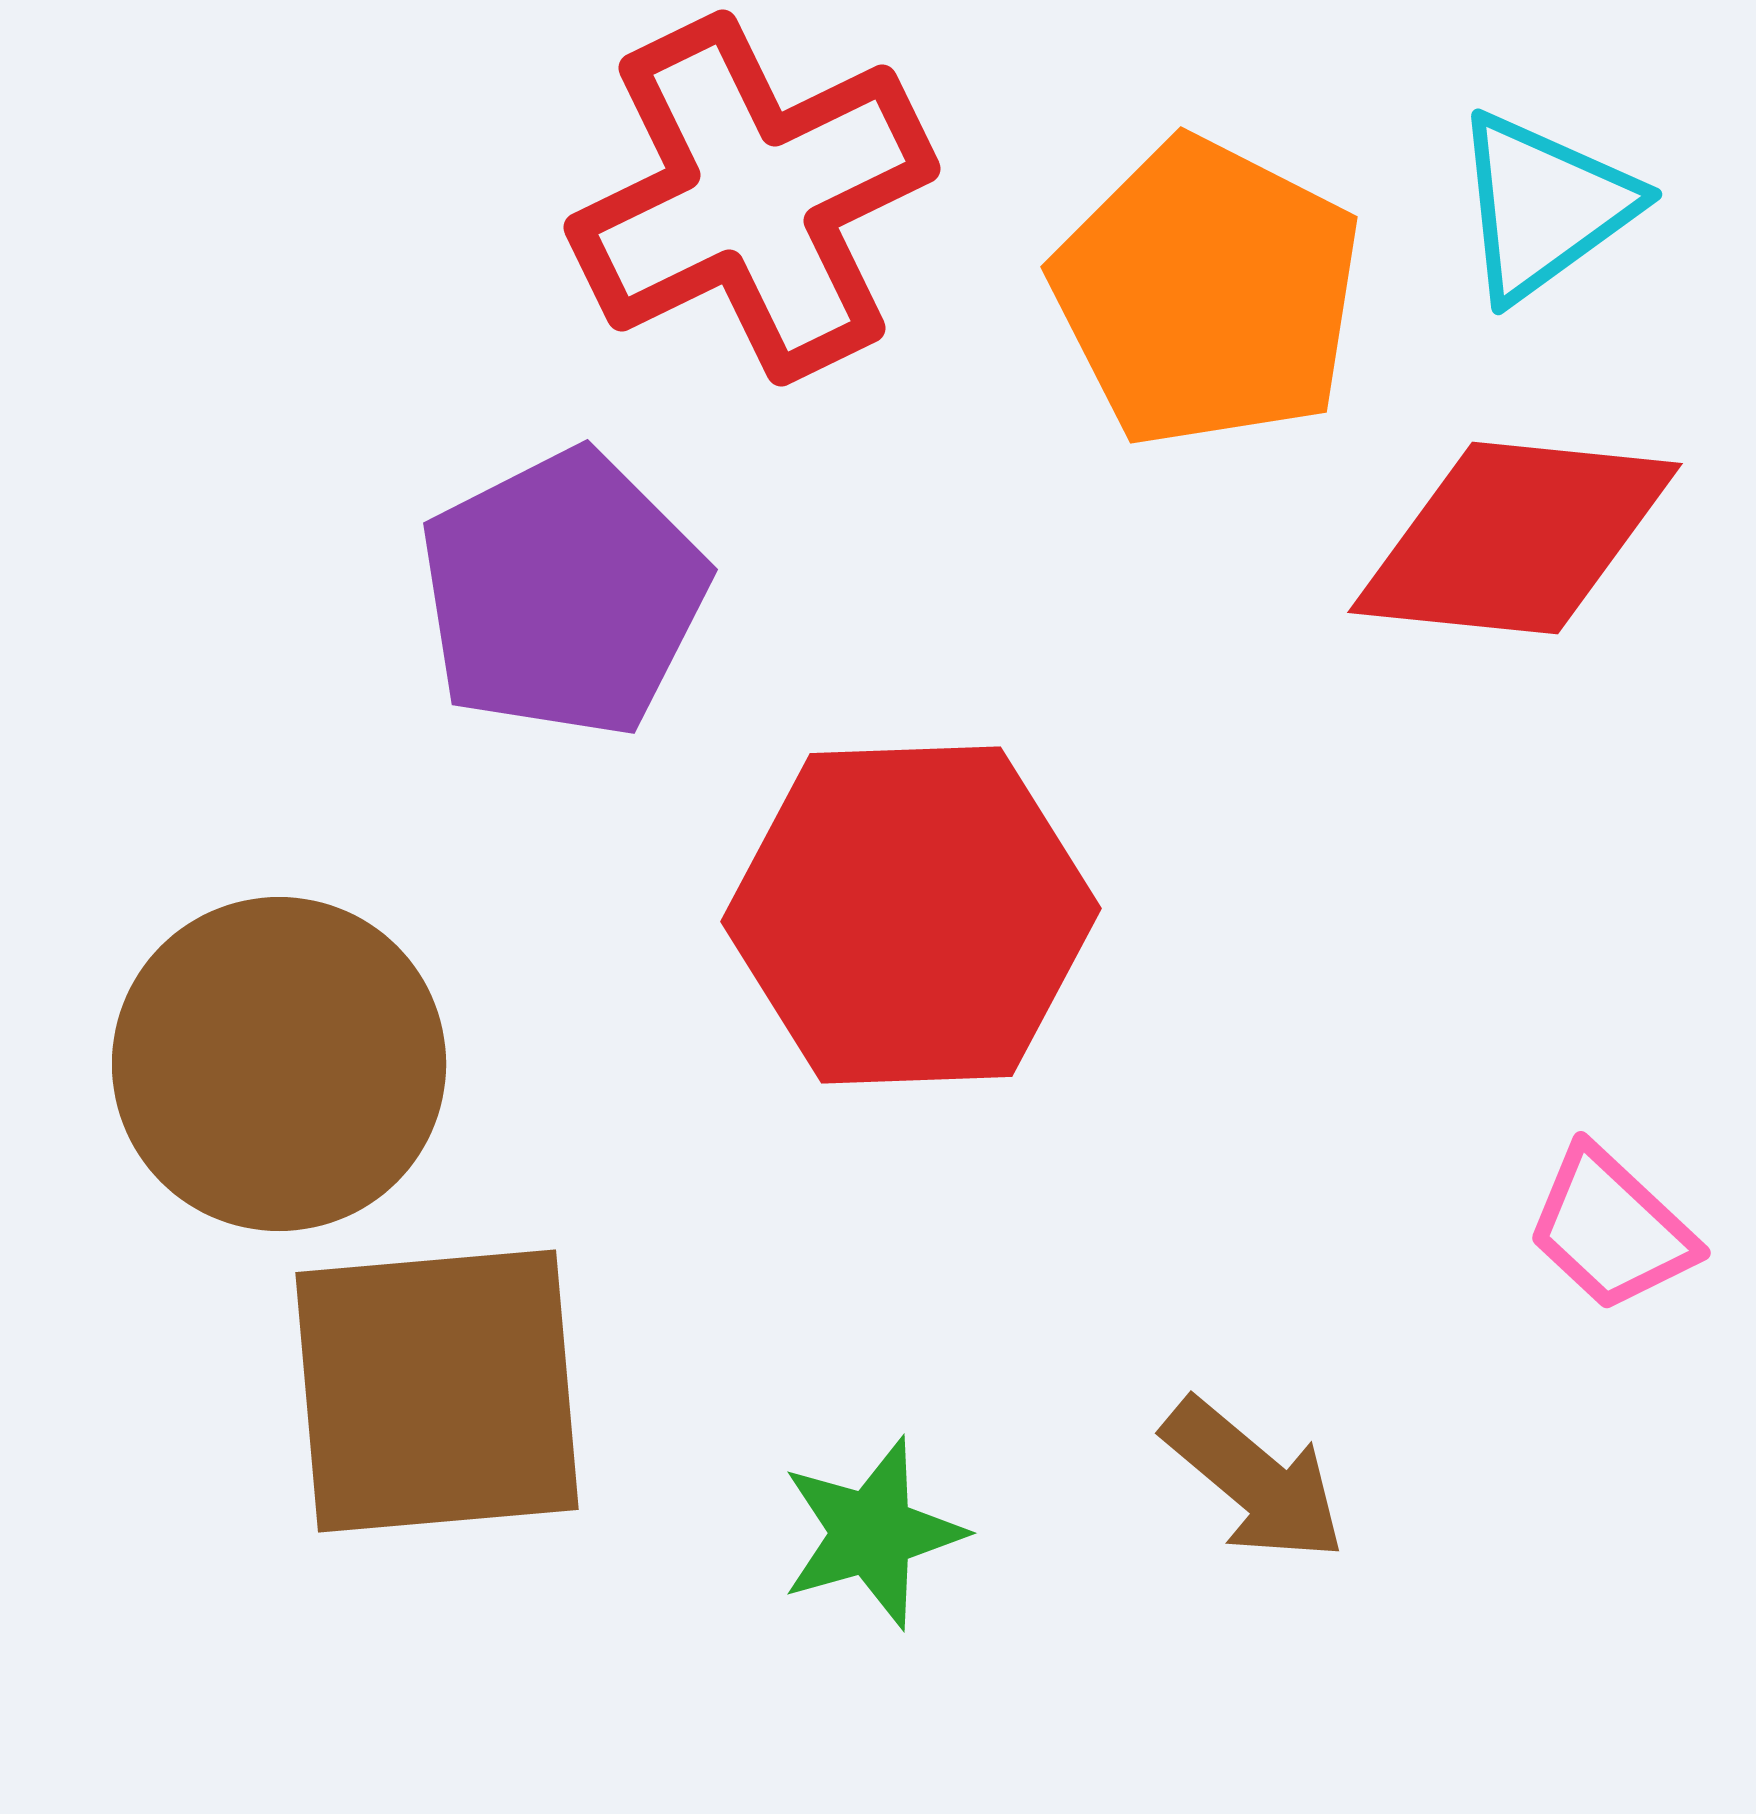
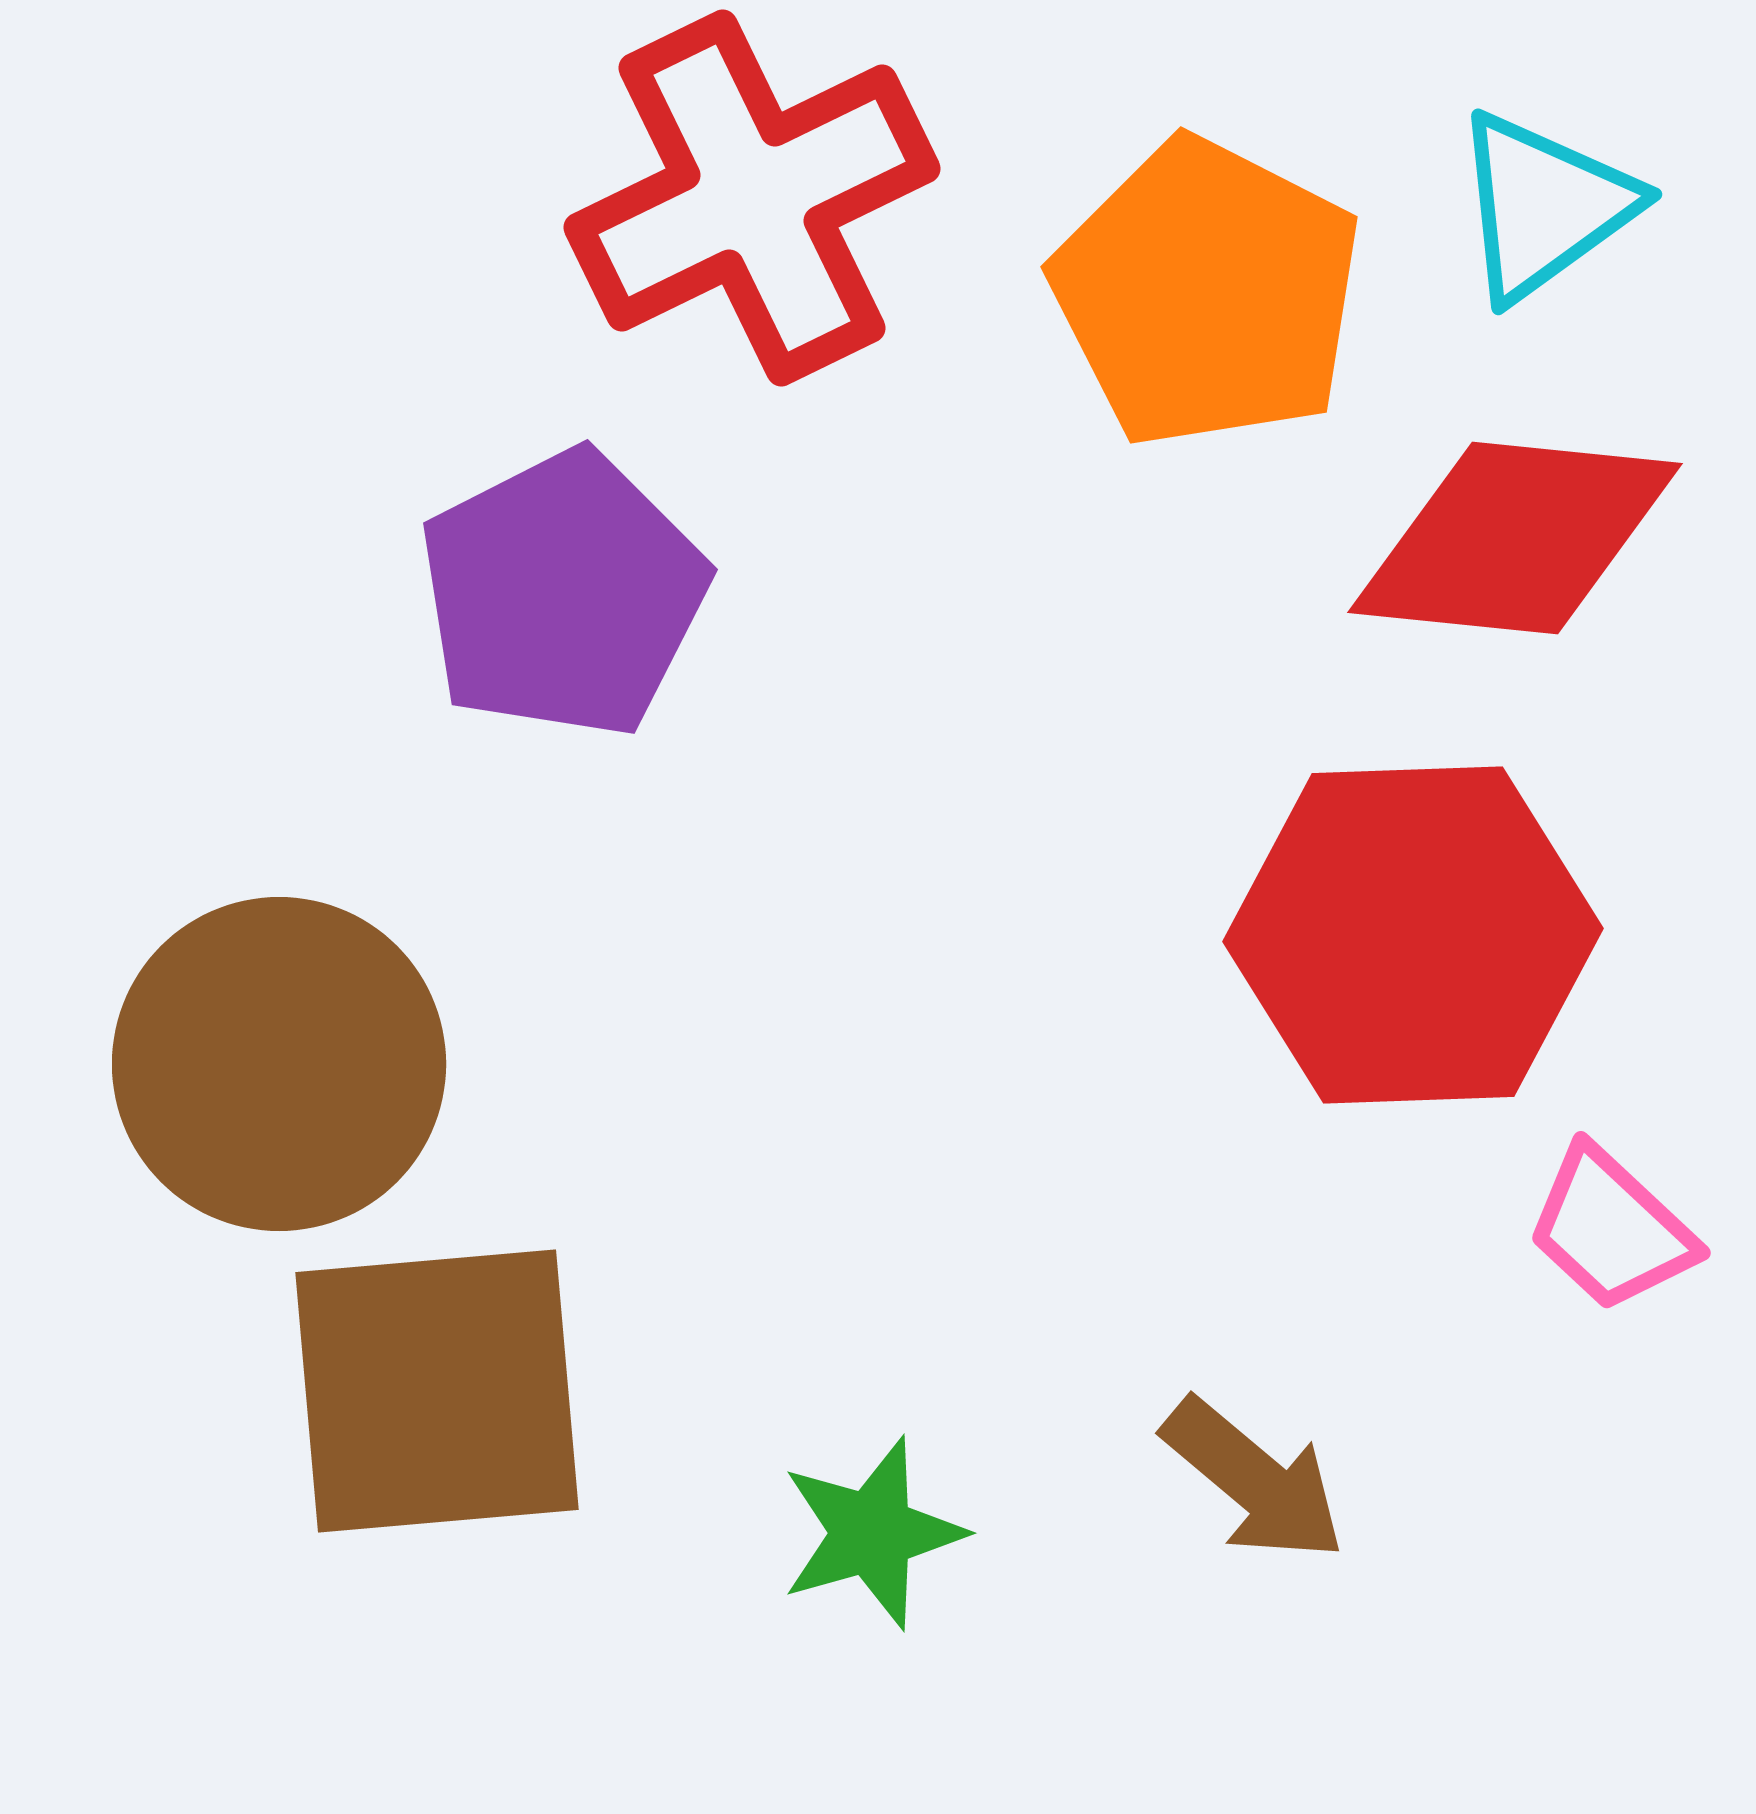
red hexagon: moved 502 px right, 20 px down
